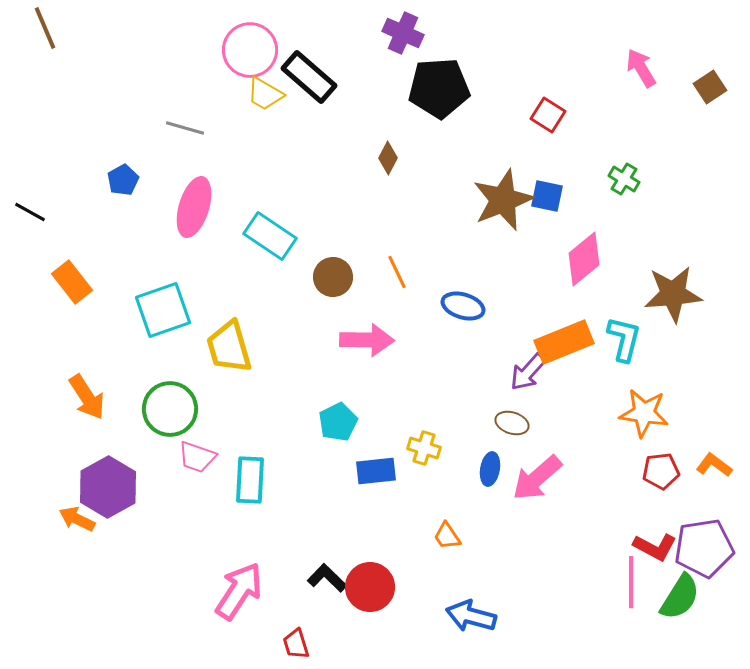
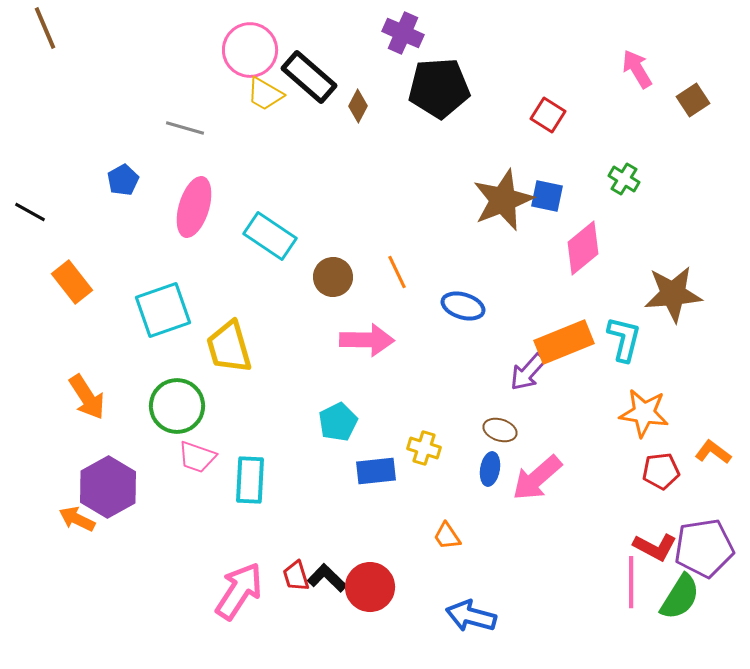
pink arrow at (641, 68): moved 4 px left, 1 px down
brown square at (710, 87): moved 17 px left, 13 px down
brown diamond at (388, 158): moved 30 px left, 52 px up
pink diamond at (584, 259): moved 1 px left, 11 px up
green circle at (170, 409): moved 7 px right, 3 px up
brown ellipse at (512, 423): moved 12 px left, 7 px down
orange L-shape at (714, 465): moved 1 px left, 13 px up
red trapezoid at (296, 644): moved 68 px up
